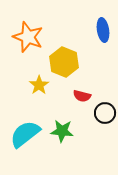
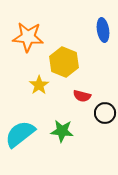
orange star: rotated 16 degrees counterclockwise
cyan semicircle: moved 5 px left
